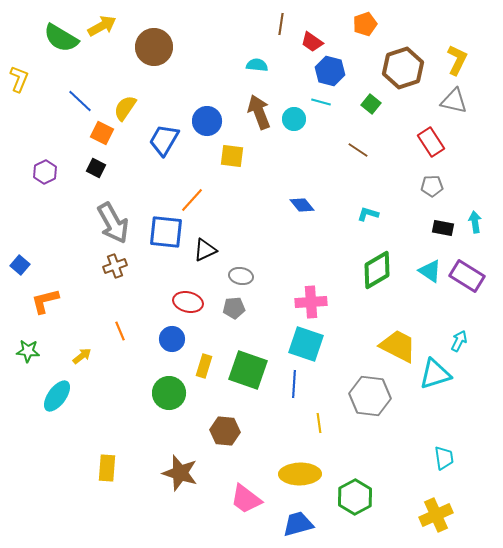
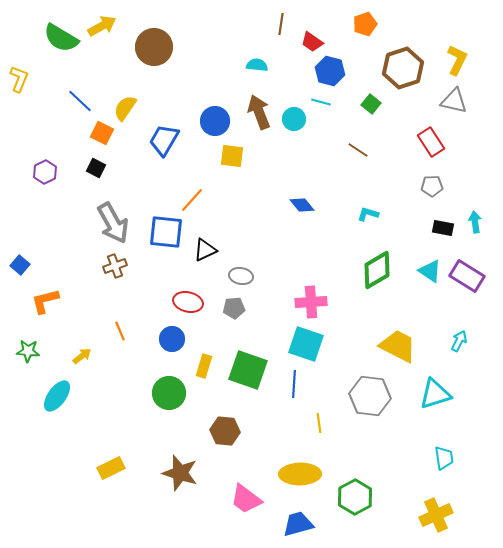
blue circle at (207, 121): moved 8 px right
cyan triangle at (435, 374): moved 20 px down
yellow rectangle at (107, 468): moved 4 px right; rotated 60 degrees clockwise
